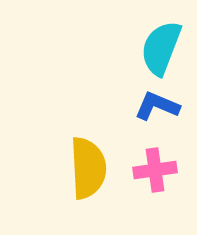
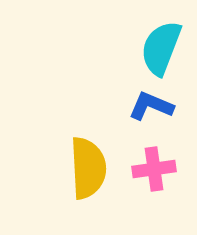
blue L-shape: moved 6 px left
pink cross: moved 1 px left, 1 px up
